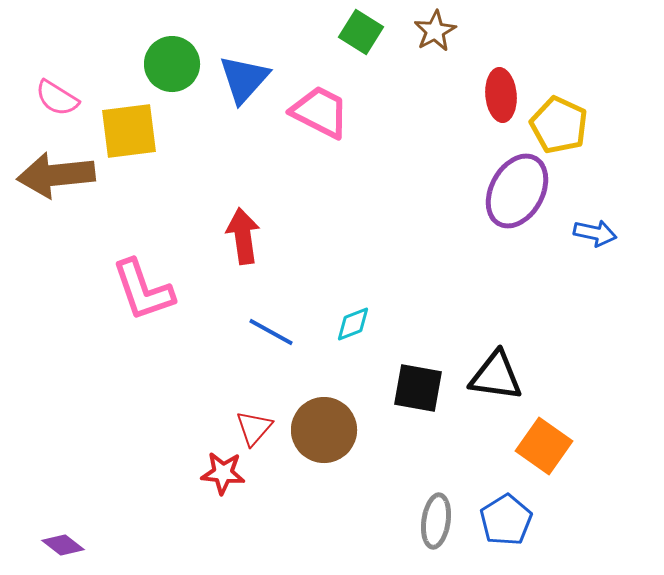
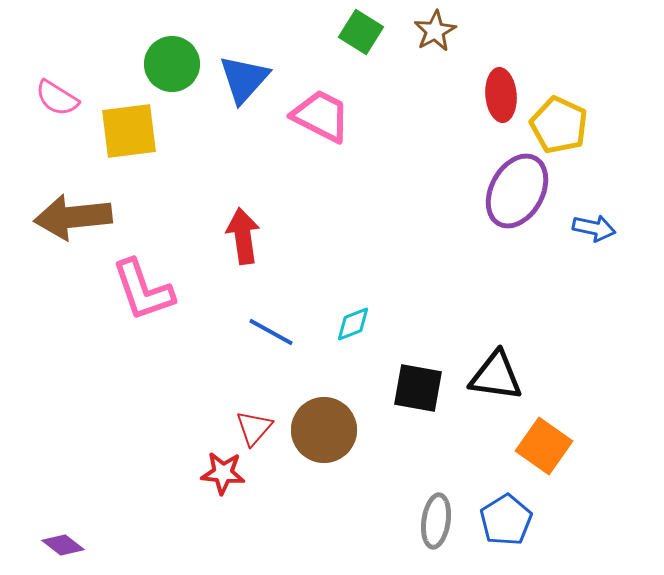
pink trapezoid: moved 1 px right, 4 px down
brown arrow: moved 17 px right, 42 px down
blue arrow: moved 1 px left, 5 px up
